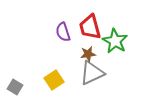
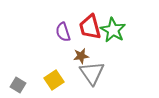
green star: moved 2 px left, 11 px up
brown star: moved 7 px left, 2 px down
gray triangle: rotated 40 degrees counterclockwise
gray square: moved 3 px right, 2 px up
